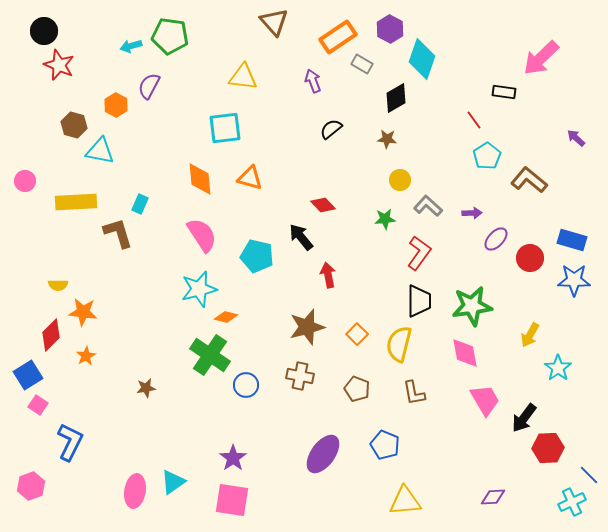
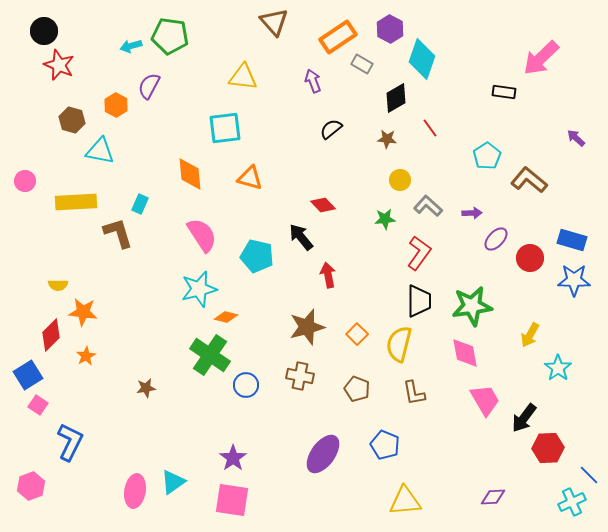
red line at (474, 120): moved 44 px left, 8 px down
brown hexagon at (74, 125): moved 2 px left, 5 px up
orange diamond at (200, 179): moved 10 px left, 5 px up
